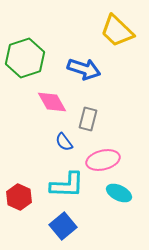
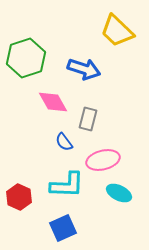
green hexagon: moved 1 px right
pink diamond: moved 1 px right
blue square: moved 2 px down; rotated 16 degrees clockwise
